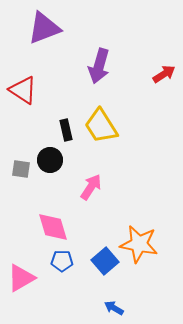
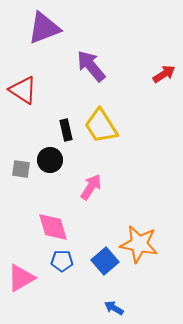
purple arrow: moved 8 px left; rotated 124 degrees clockwise
